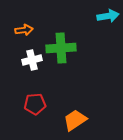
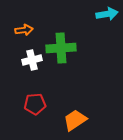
cyan arrow: moved 1 px left, 2 px up
